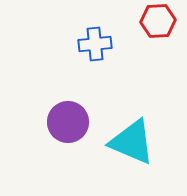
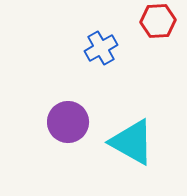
blue cross: moved 6 px right, 4 px down; rotated 24 degrees counterclockwise
cyan triangle: rotated 6 degrees clockwise
